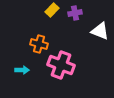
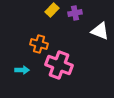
pink cross: moved 2 px left
